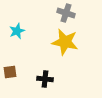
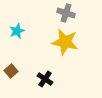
brown square: moved 1 px right, 1 px up; rotated 32 degrees counterclockwise
black cross: rotated 28 degrees clockwise
